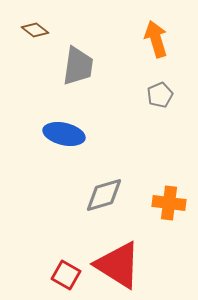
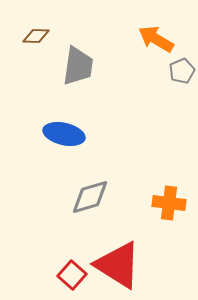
brown diamond: moved 1 px right, 6 px down; rotated 36 degrees counterclockwise
orange arrow: rotated 42 degrees counterclockwise
gray pentagon: moved 22 px right, 24 px up
gray diamond: moved 14 px left, 2 px down
red square: moved 6 px right; rotated 12 degrees clockwise
